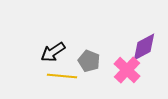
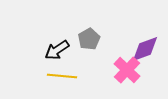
purple diamond: moved 1 px right, 2 px down; rotated 8 degrees clockwise
black arrow: moved 4 px right, 2 px up
gray pentagon: moved 22 px up; rotated 20 degrees clockwise
